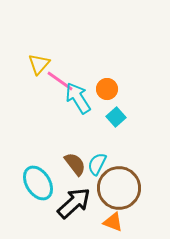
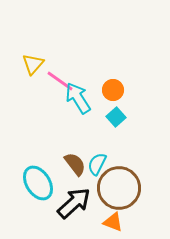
yellow triangle: moved 6 px left
orange circle: moved 6 px right, 1 px down
